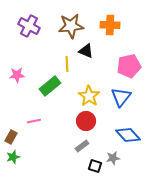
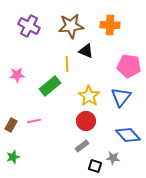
pink pentagon: rotated 20 degrees clockwise
brown rectangle: moved 12 px up
gray star: rotated 16 degrees clockwise
